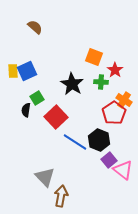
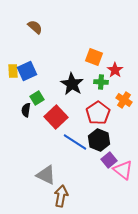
red pentagon: moved 16 px left
gray triangle: moved 1 px right, 2 px up; rotated 20 degrees counterclockwise
